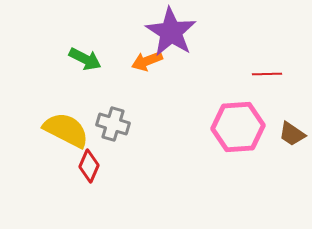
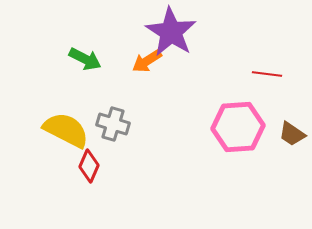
orange arrow: rotated 12 degrees counterclockwise
red line: rotated 8 degrees clockwise
